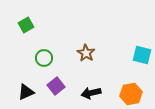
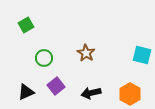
orange hexagon: moved 1 px left; rotated 20 degrees counterclockwise
